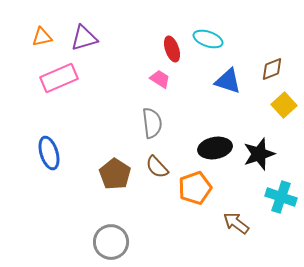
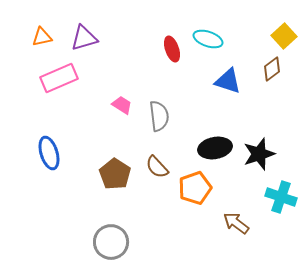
brown diamond: rotated 15 degrees counterclockwise
pink trapezoid: moved 38 px left, 26 px down
yellow square: moved 69 px up
gray semicircle: moved 7 px right, 7 px up
